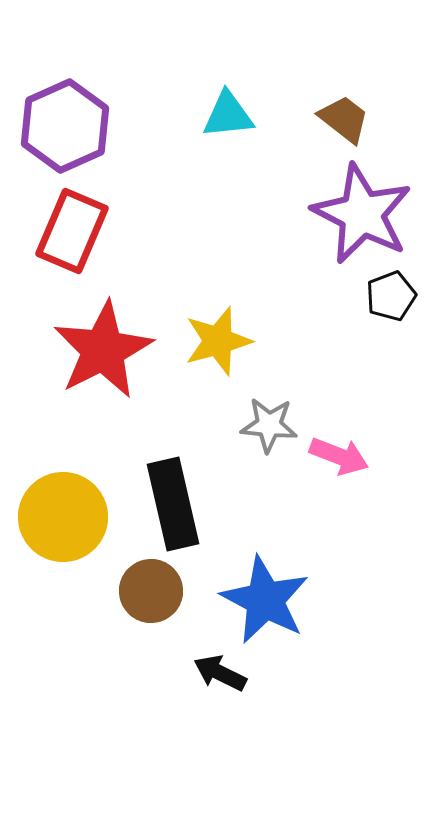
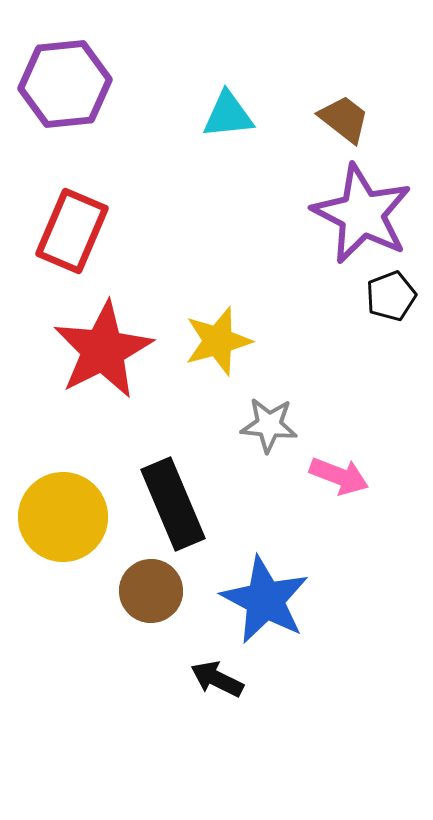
purple hexagon: moved 42 px up; rotated 18 degrees clockwise
pink arrow: moved 20 px down
black rectangle: rotated 10 degrees counterclockwise
black arrow: moved 3 px left, 6 px down
